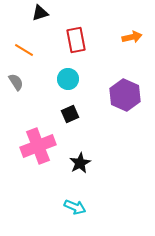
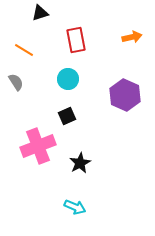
black square: moved 3 px left, 2 px down
